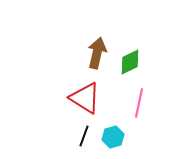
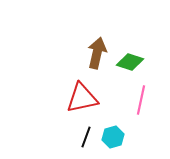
green diamond: rotated 44 degrees clockwise
red triangle: moved 3 px left; rotated 44 degrees counterclockwise
pink line: moved 2 px right, 3 px up
black line: moved 2 px right, 1 px down
